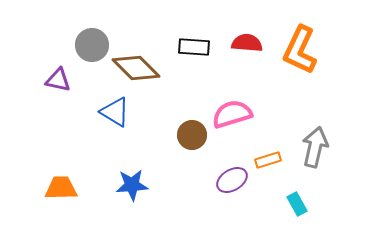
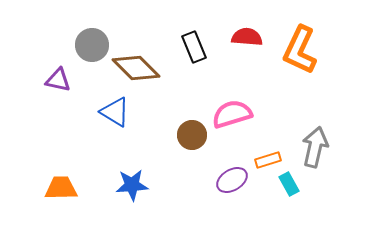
red semicircle: moved 6 px up
black rectangle: rotated 64 degrees clockwise
cyan rectangle: moved 8 px left, 20 px up
